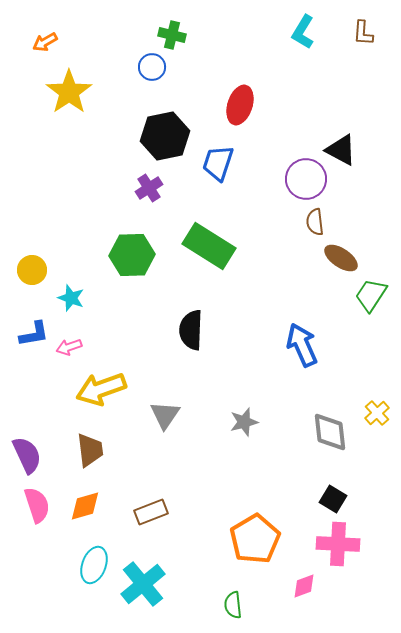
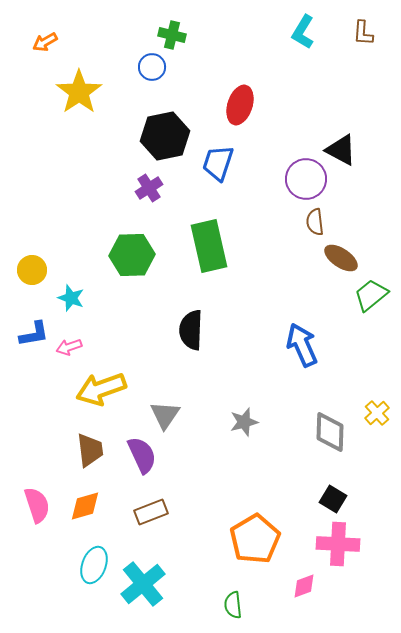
yellow star: moved 10 px right
green rectangle: rotated 45 degrees clockwise
green trapezoid: rotated 18 degrees clockwise
gray diamond: rotated 9 degrees clockwise
purple semicircle: moved 115 px right
